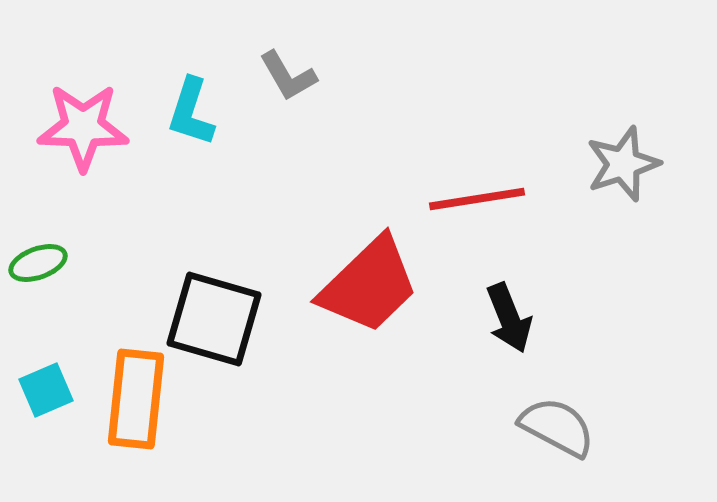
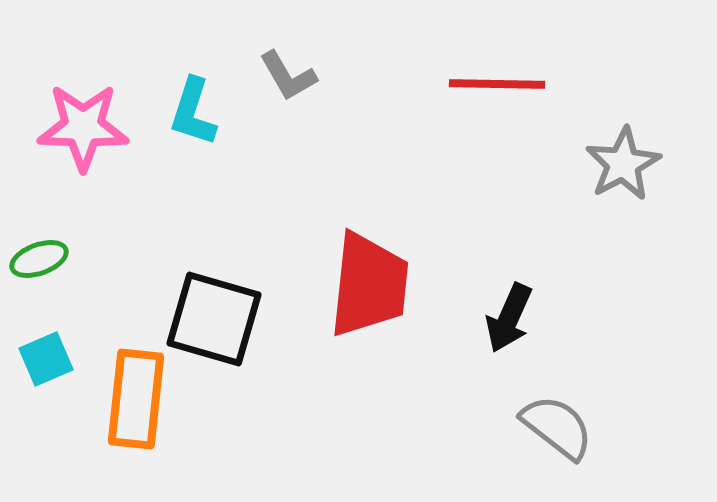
cyan L-shape: moved 2 px right
gray star: rotated 10 degrees counterclockwise
red line: moved 20 px right, 115 px up; rotated 10 degrees clockwise
green ellipse: moved 1 px right, 4 px up
red trapezoid: rotated 40 degrees counterclockwise
black arrow: rotated 46 degrees clockwise
cyan square: moved 31 px up
gray semicircle: rotated 10 degrees clockwise
